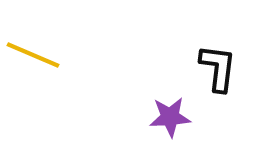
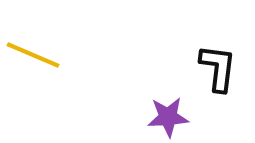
purple star: moved 2 px left
